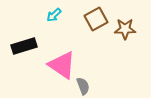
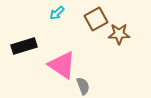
cyan arrow: moved 3 px right, 2 px up
brown star: moved 6 px left, 5 px down
